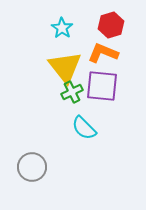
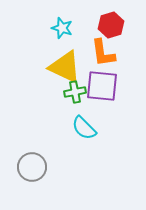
cyan star: rotated 15 degrees counterclockwise
orange L-shape: rotated 120 degrees counterclockwise
yellow triangle: rotated 27 degrees counterclockwise
green cross: moved 3 px right; rotated 15 degrees clockwise
